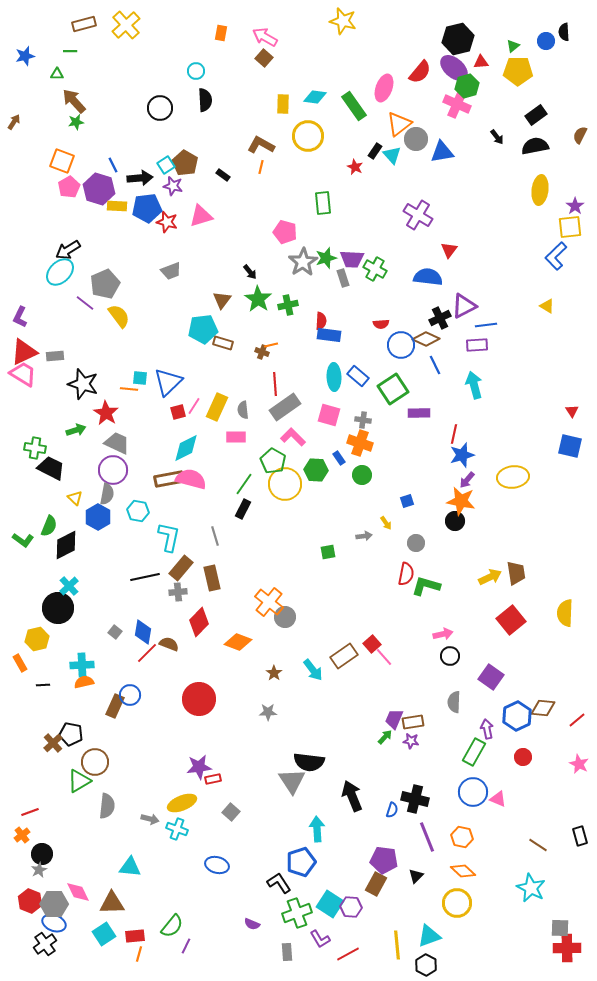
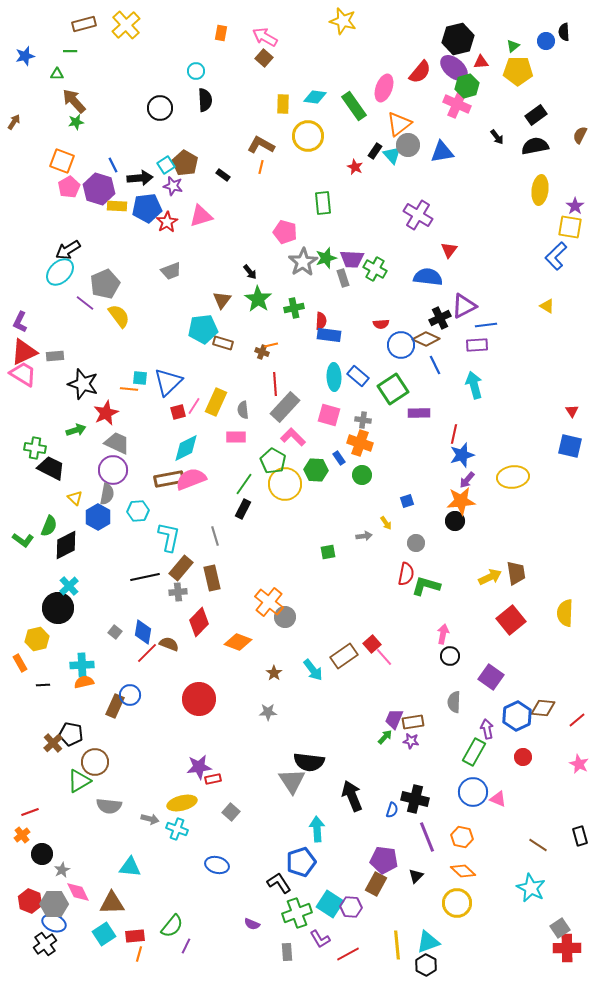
gray circle at (416, 139): moved 8 px left, 6 px down
red star at (167, 222): rotated 25 degrees clockwise
yellow square at (570, 227): rotated 15 degrees clockwise
green cross at (288, 305): moved 6 px right, 3 px down
purple L-shape at (20, 317): moved 5 px down
yellow rectangle at (217, 407): moved 1 px left, 5 px up
gray rectangle at (285, 407): rotated 12 degrees counterclockwise
red star at (106, 413): rotated 15 degrees clockwise
pink semicircle at (191, 479): rotated 36 degrees counterclockwise
orange star at (461, 501): rotated 16 degrees counterclockwise
cyan hexagon at (138, 511): rotated 15 degrees counterclockwise
pink arrow at (443, 634): rotated 66 degrees counterclockwise
yellow ellipse at (182, 803): rotated 8 degrees clockwise
gray semicircle at (107, 806): moved 2 px right; rotated 90 degrees clockwise
gray star at (39, 870): moved 23 px right
gray square at (560, 928): rotated 36 degrees counterclockwise
cyan triangle at (429, 936): moved 1 px left, 6 px down
